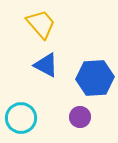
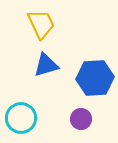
yellow trapezoid: rotated 16 degrees clockwise
blue triangle: rotated 44 degrees counterclockwise
purple circle: moved 1 px right, 2 px down
